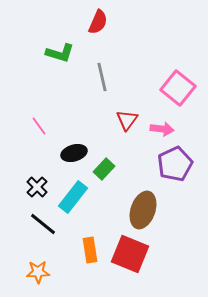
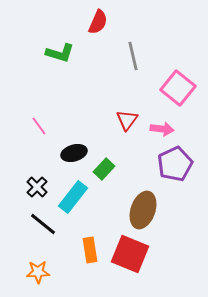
gray line: moved 31 px right, 21 px up
